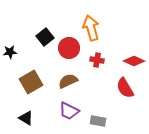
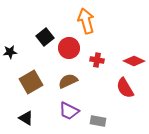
orange arrow: moved 5 px left, 7 px up
